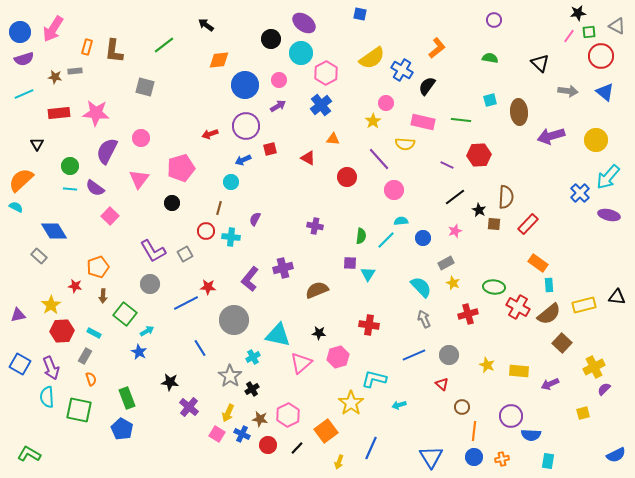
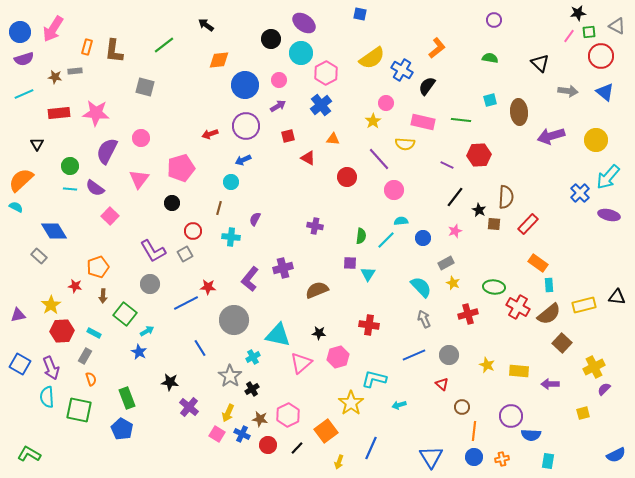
red square at (270, 149): moved 18 px right, 13 px up
black line at (455, 197): rotated 15 degrees counterclockwise
red circle at (206, 231): moved 13 px left
purple arrow at (550, 384): rotated 24 degrees clockwise
